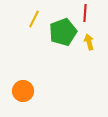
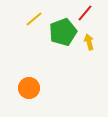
red line: rotated 36 degrees clockwise
yellow line: rotated 24 degrees clockwise
orange circle: moved 6 px right, 3 px up
